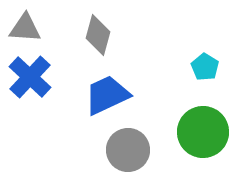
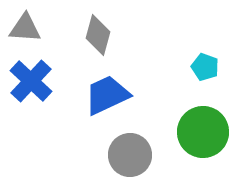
cyan pentagon: rotated 12 degrees counterclockwise
blue cross: moved 1 px right, 4 px down
gray circle: moved 2 px right, 5 px down
